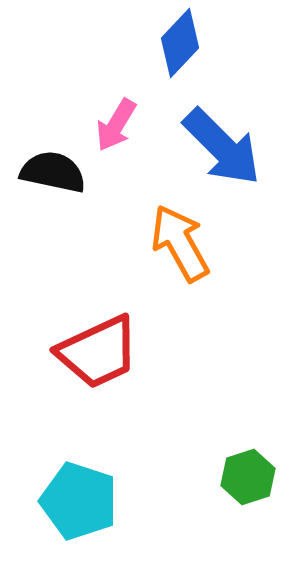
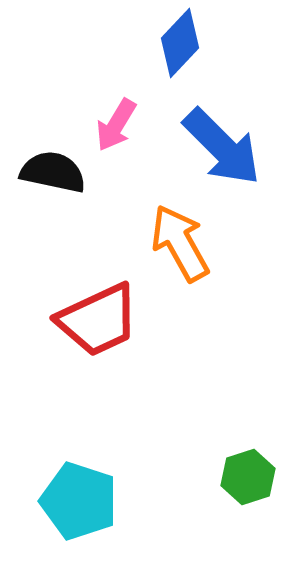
red trapezoid: moved 32 px up
